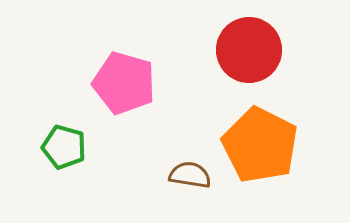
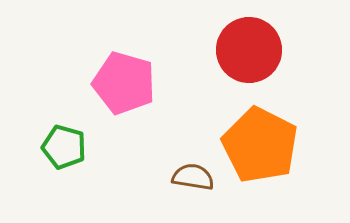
brown semicircle: moved 3 px right, 2 px down
